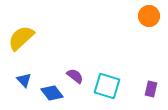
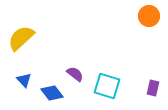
purple semicircle: moved 2 px up
purple rectangle: moved 2 px right, 1 px up
